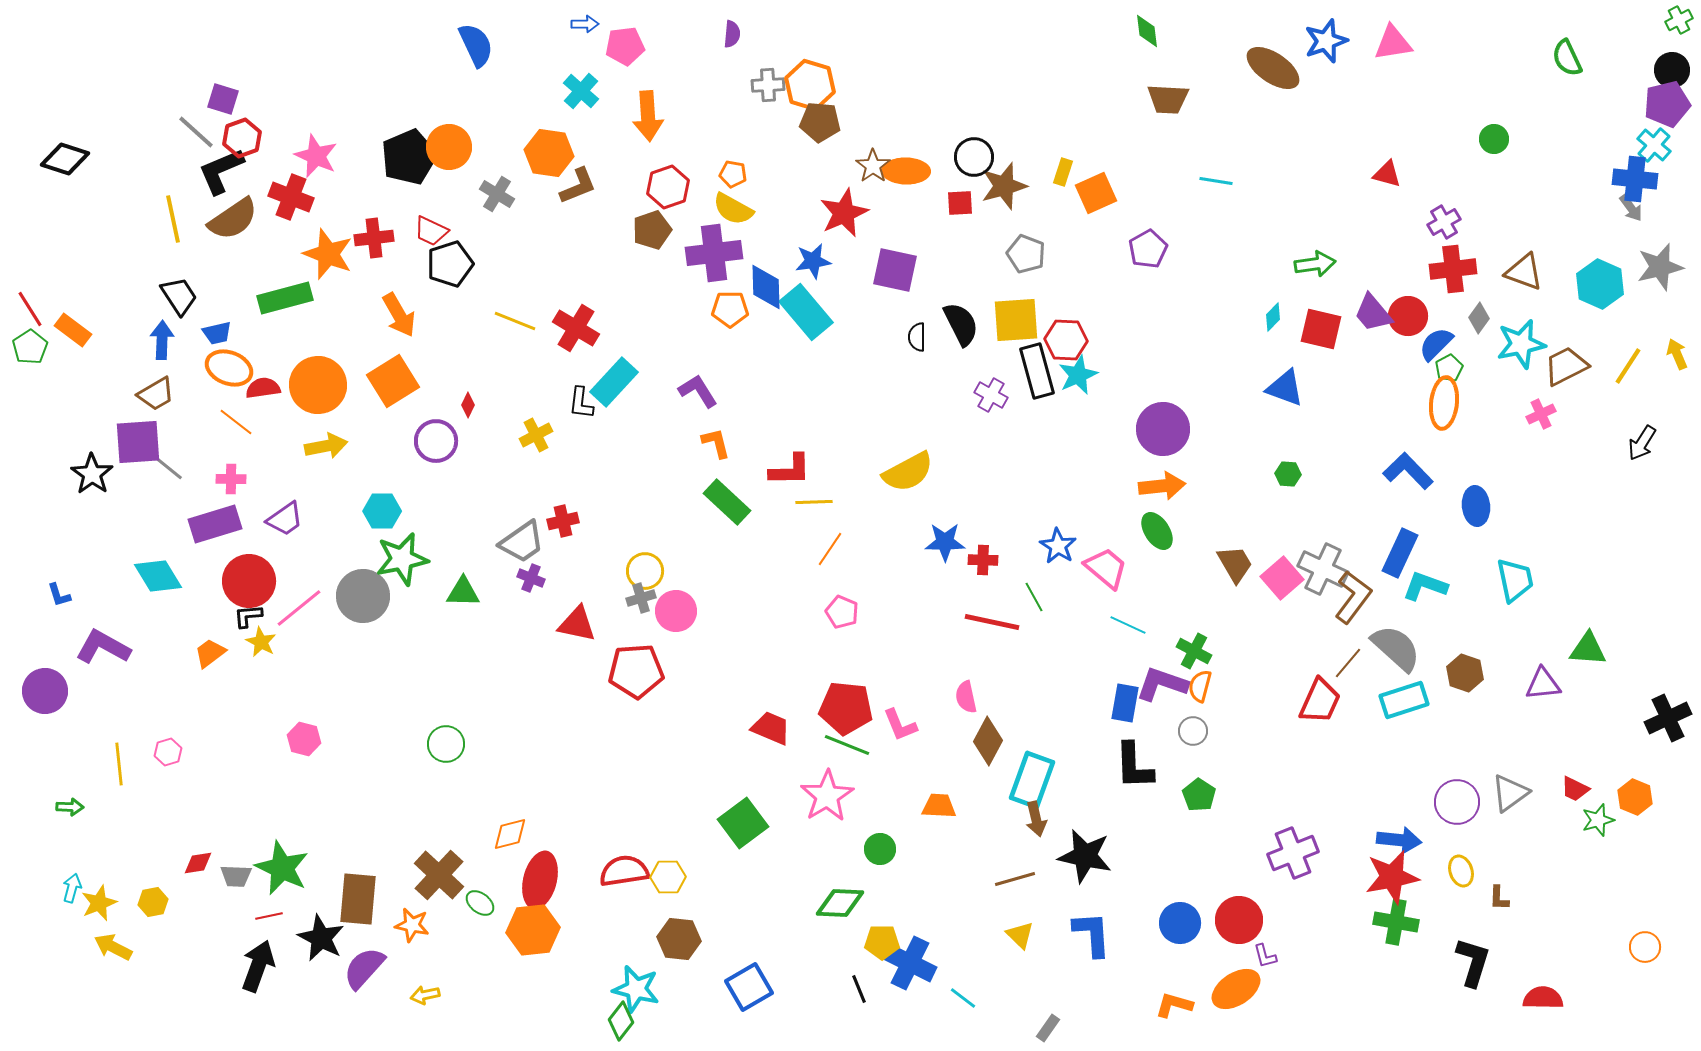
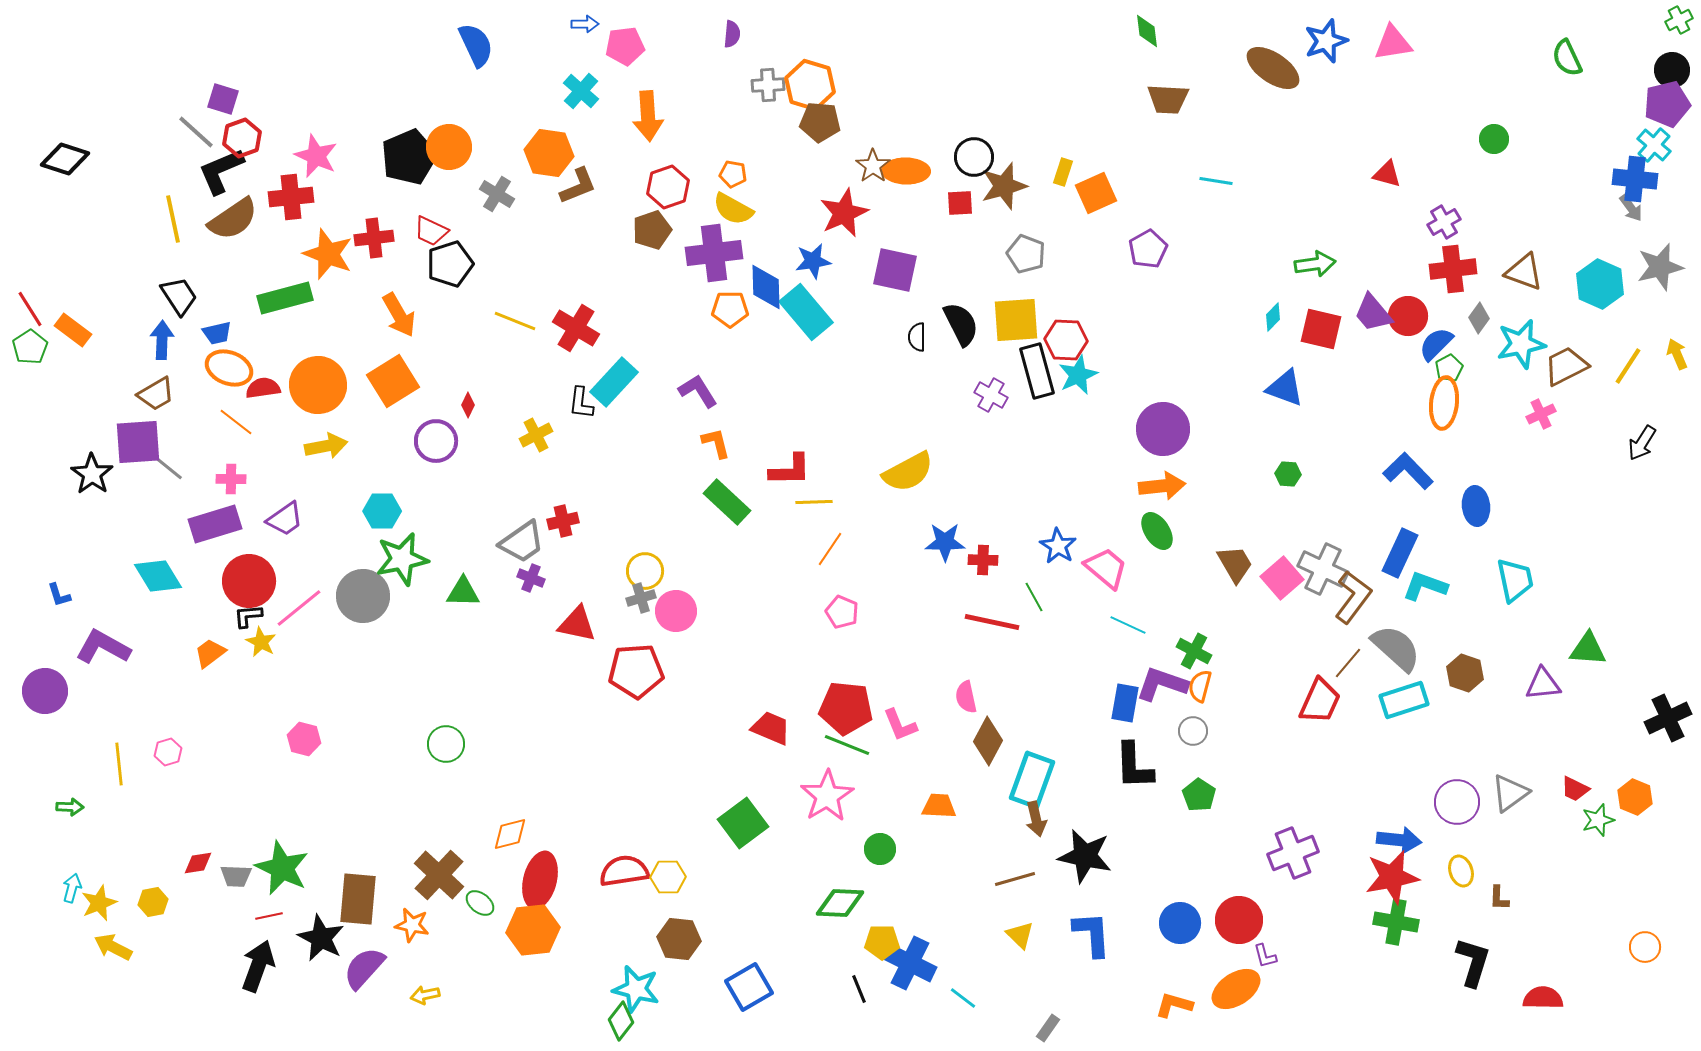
red cross at (291, 197): rotated 27 degrees counterclockwise
